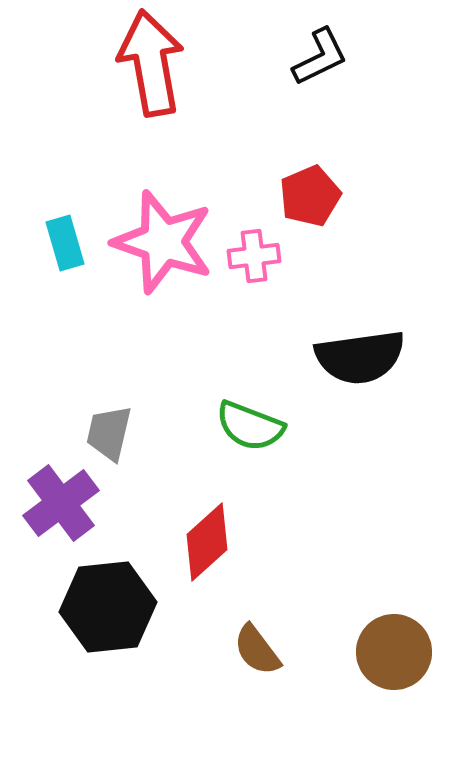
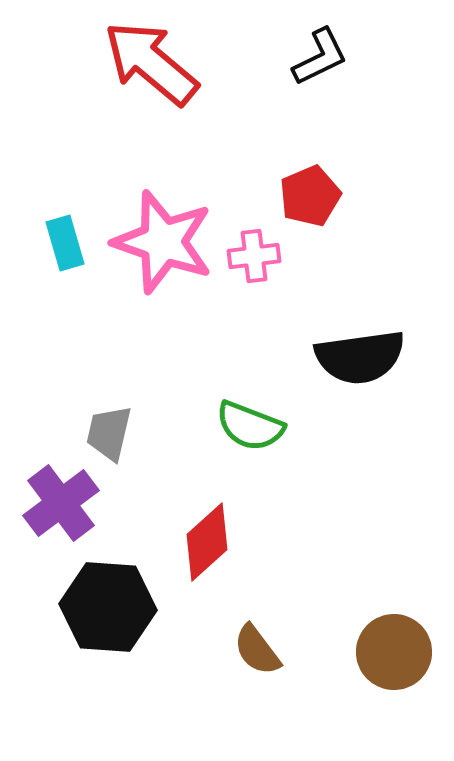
red arrow: rotated 40 degrees counterclockwise
black hexagon: rotated 10 degrees clockwise
